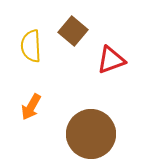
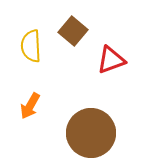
orange arrow: moved 1 px left, 1 px up
brown circle: moved 1 px up
